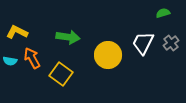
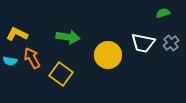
yellow L-shape: moved 2 px down
white trapezoid: rotated 105 degrees counterclockwise
